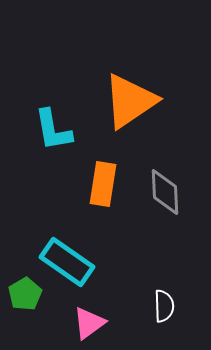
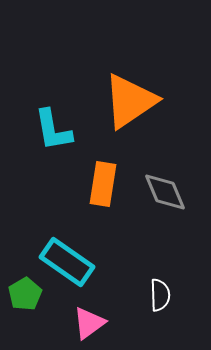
gray diamond: rotated 21 degrees counterclockwise
white semicircle: moved 4 px left, 11 px up
